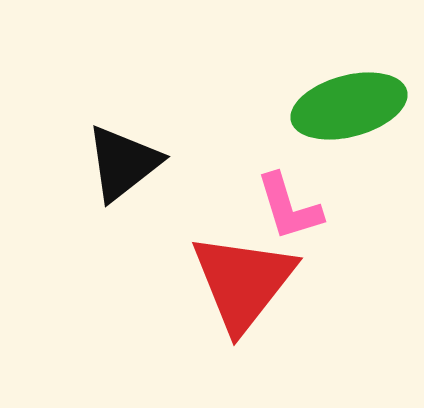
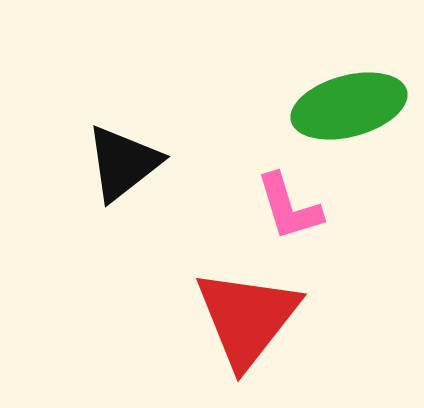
red triangle: moved 4 px right, 36 px down
